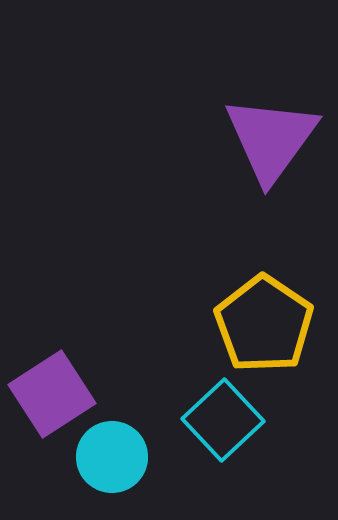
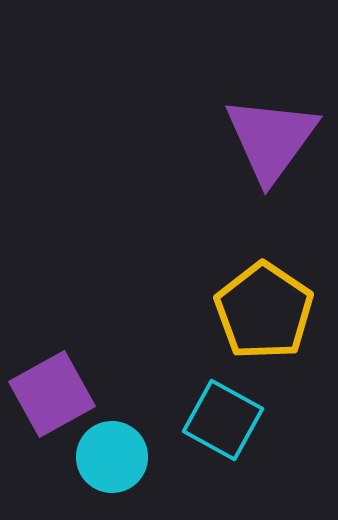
yellow pentagon: moved 13 px up
purple square: rotated 4 degrees clockwise
cyan square: rotated 18 degrees counterclockwise
